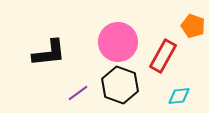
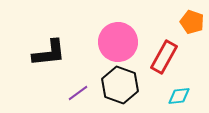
orange pentagon: moved 1 px left, 4 px up
red rectangle: moved 1 px right, 1 px down
